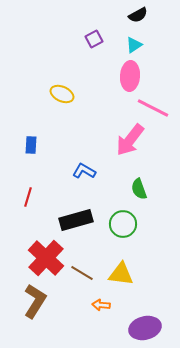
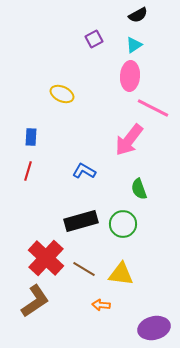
pink arrow: moved 1 px left
blue rectangle: moved 8 px up
red line: moved 26 px up
black rectangle: moved 5 px right, 1 px down
brown line: moved 2 px right, 4 px up
brown L-shape: rotated 24 degrees clockwise
purple ellipse: moved 9 px right
